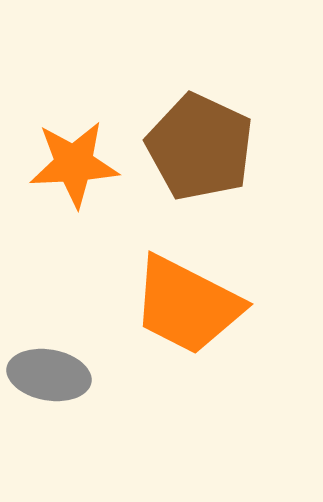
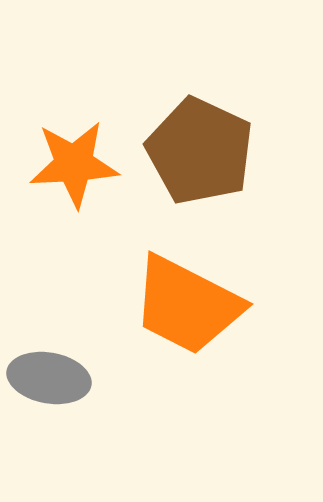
brown pentagon: moved 4 px down
gray ellipse: moved 3 px down
